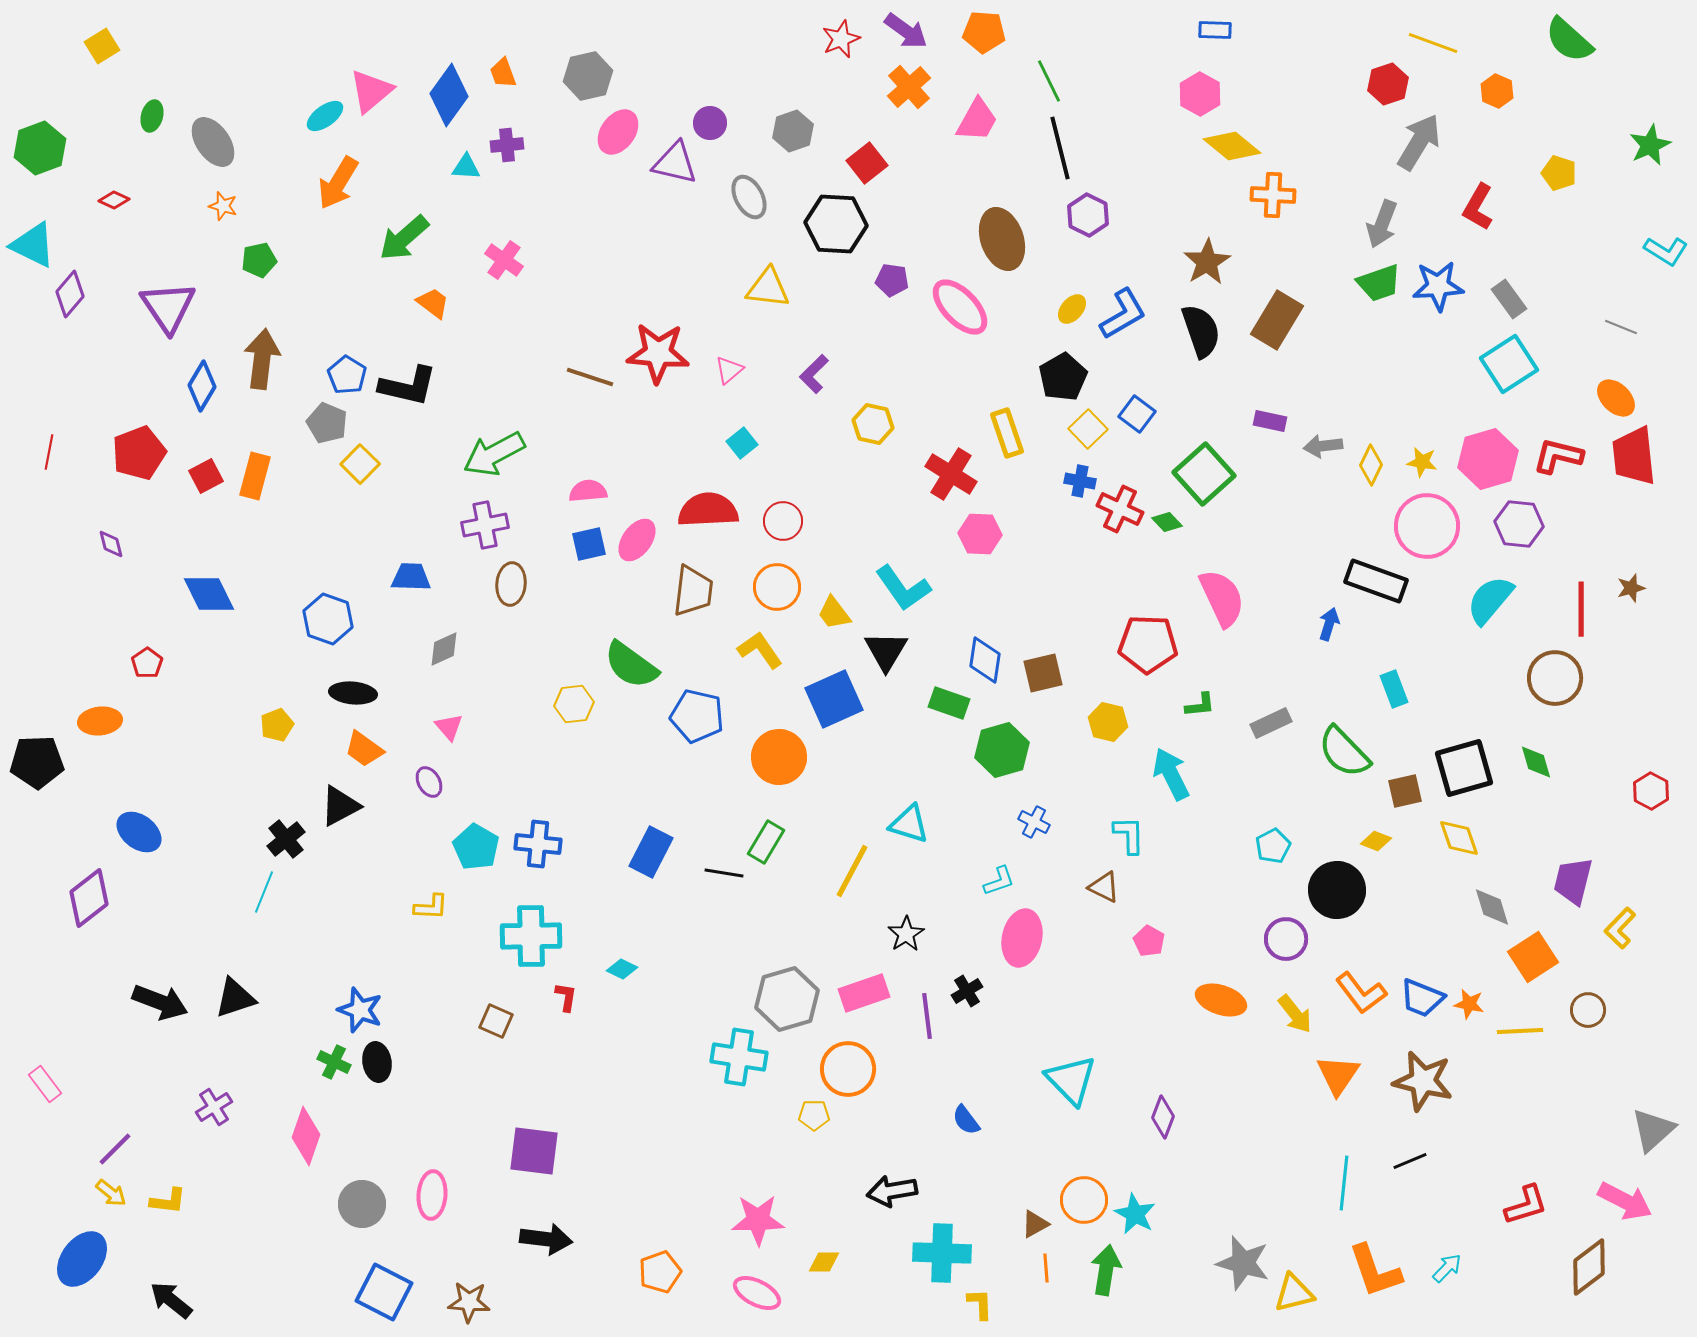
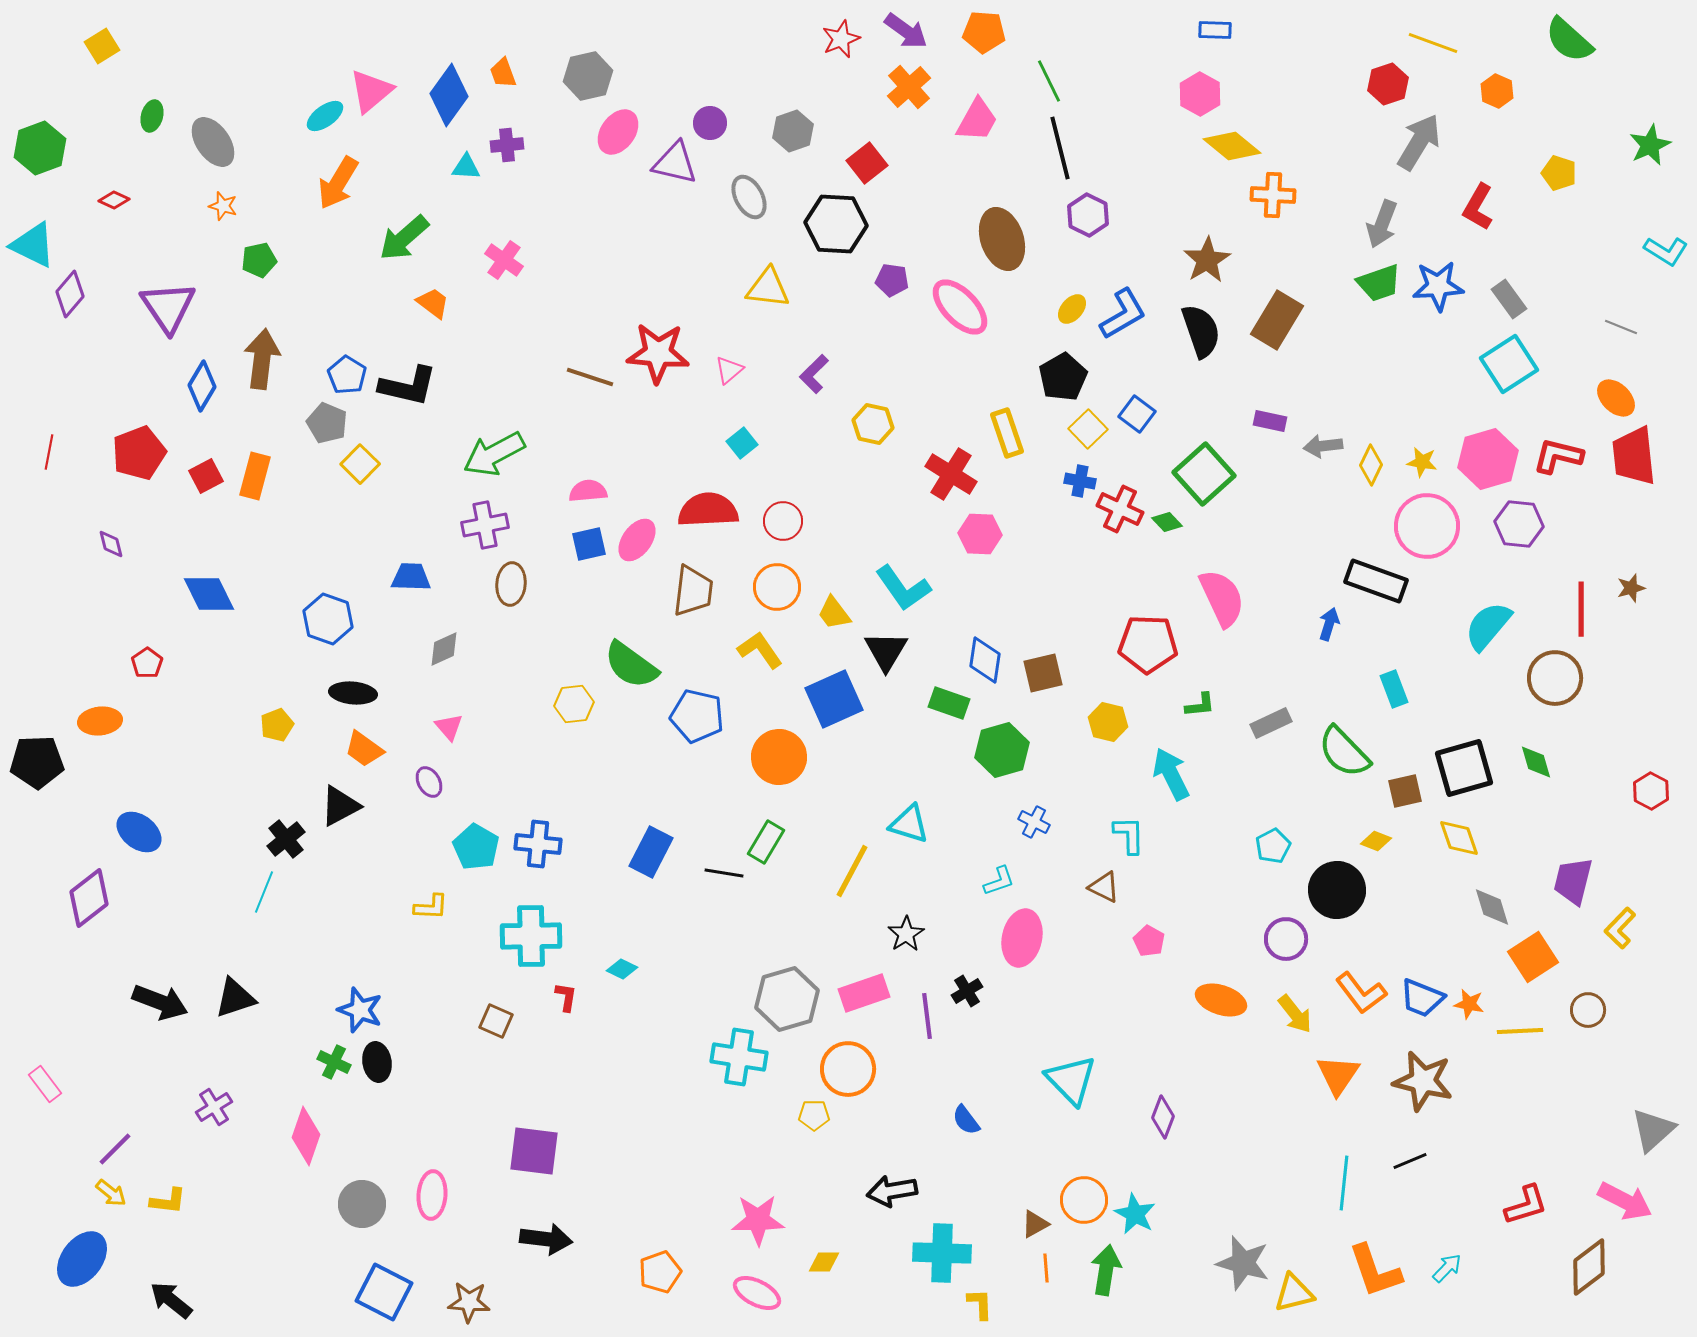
brown star at (1207, 262): moved 2 px up
cyan semicircle at (1490, 600): moved 2 px left, 26 px down
